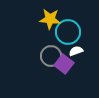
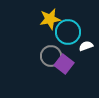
yellow star: rotated 15 degrees counterclockwise
white semicircle: moved 10 px right, 5 px up
